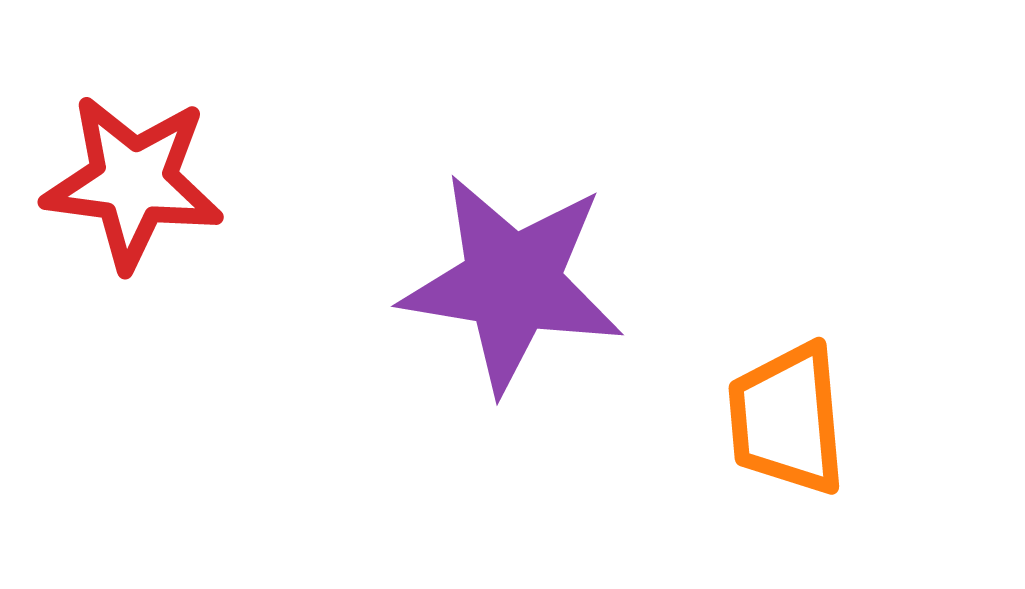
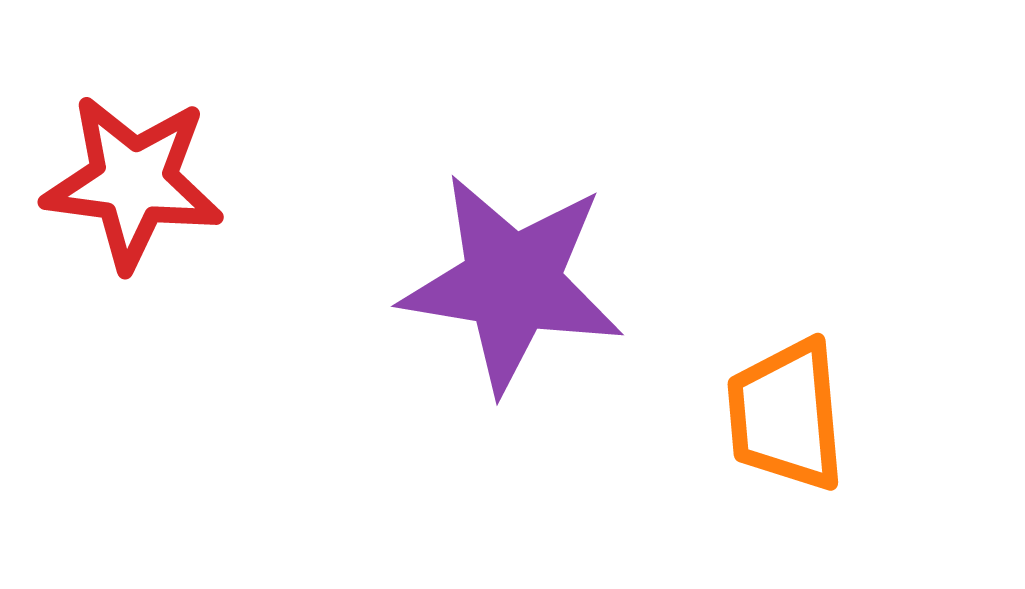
orange trapezoid: moved 1 px left, 4 px up
